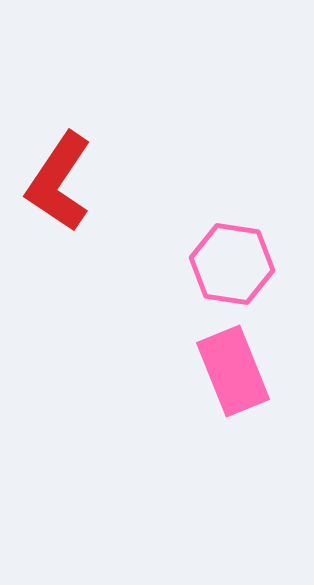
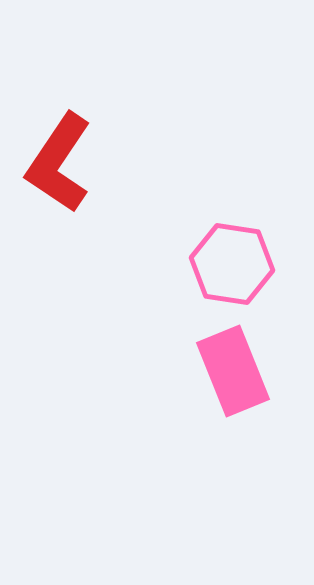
red L-shape: moved 19 px up
